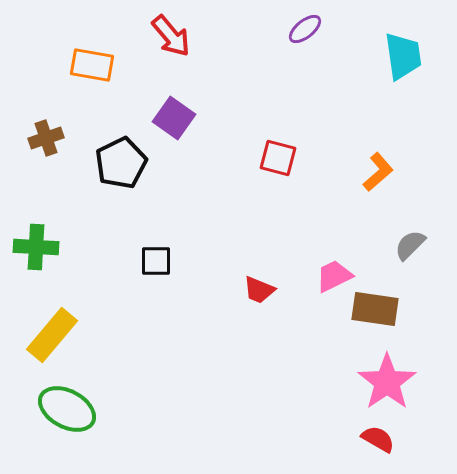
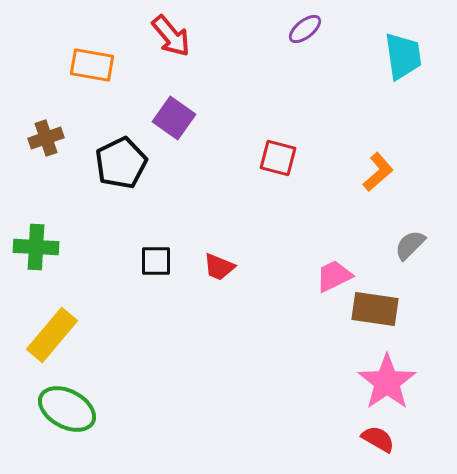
red trapezoid: moved 40 px left, 23 px up
